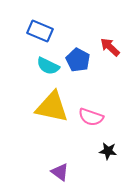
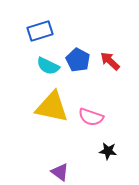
blue rectangle: rotated 40 degrees counterclockwise
red arrow: moved 14 px down
